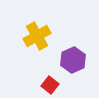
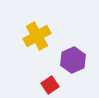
red square: rotated 18 degrees clockwise
